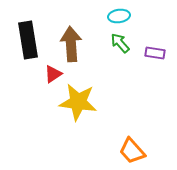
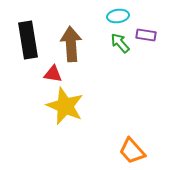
cyan ellipse: moved 1 px left
purple rectangle: moved 9 px left, 18 px up
red triangle: rotated 42 degrees clockwise
yellow star: moved 13 px left, 4 px down; rotated 15 degrees clockwise
